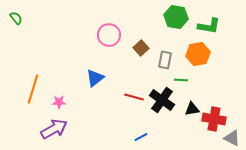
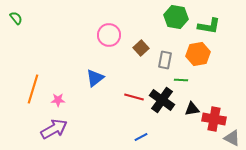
pink star: moved 1 px left, 2 px up
